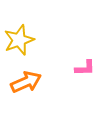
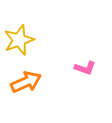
pink L-shape: rotated 20 degrees clockwise
